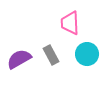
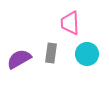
gray rectangle: moved 2 px up; rotated 36 degrees clockwise
